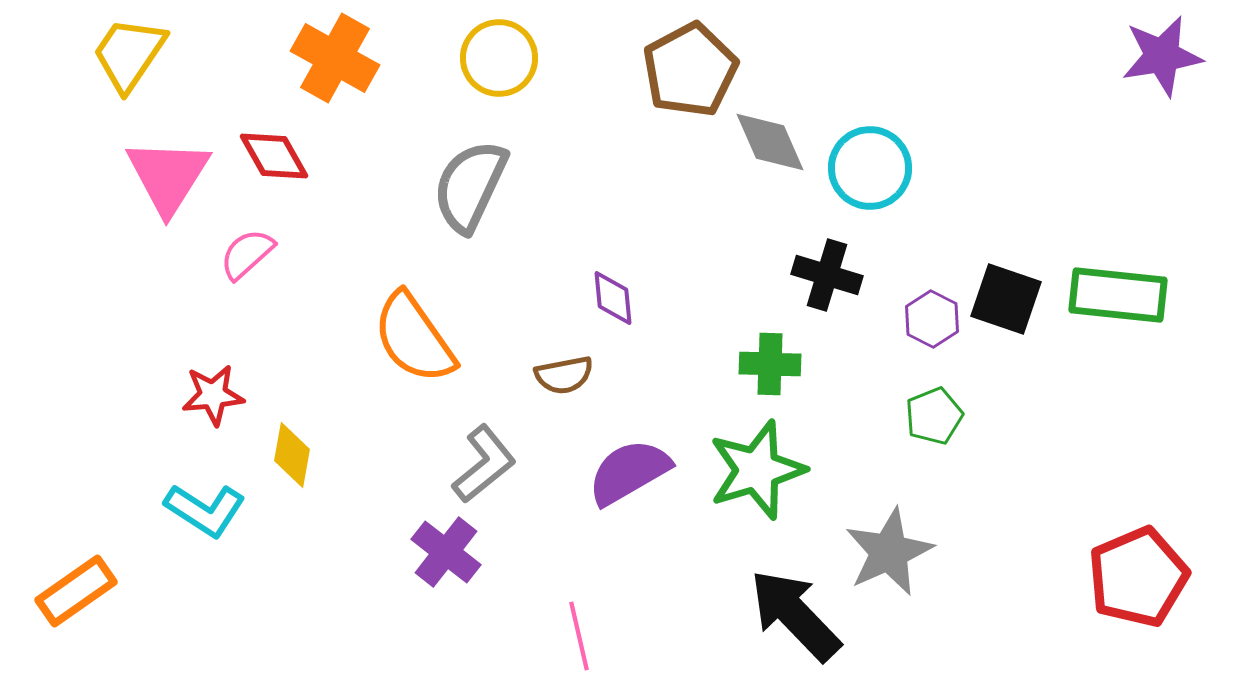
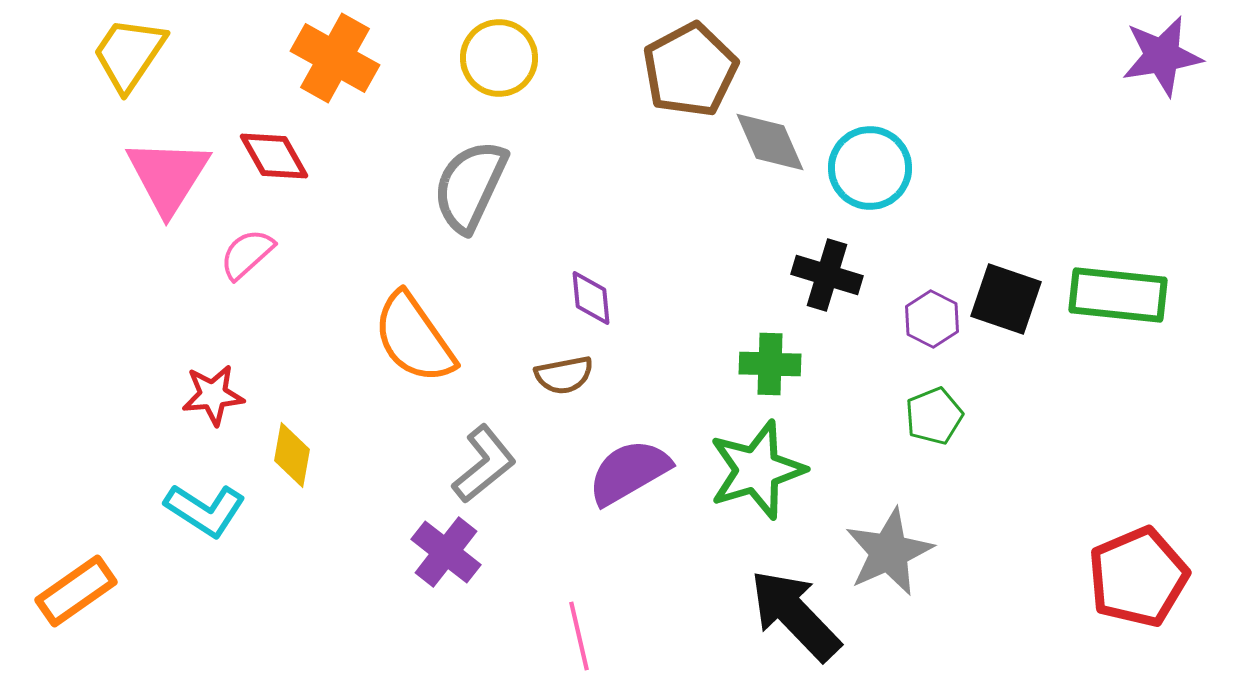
purple diamond: moved 22 px left
